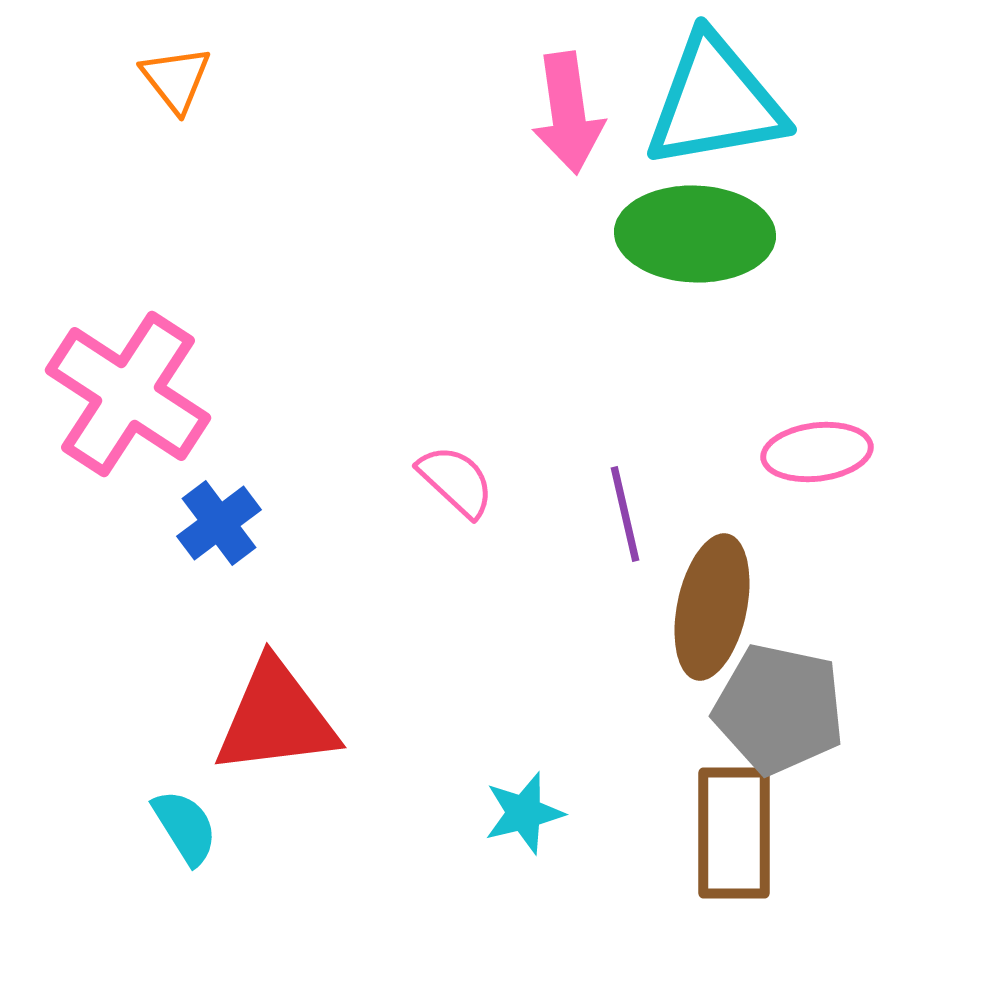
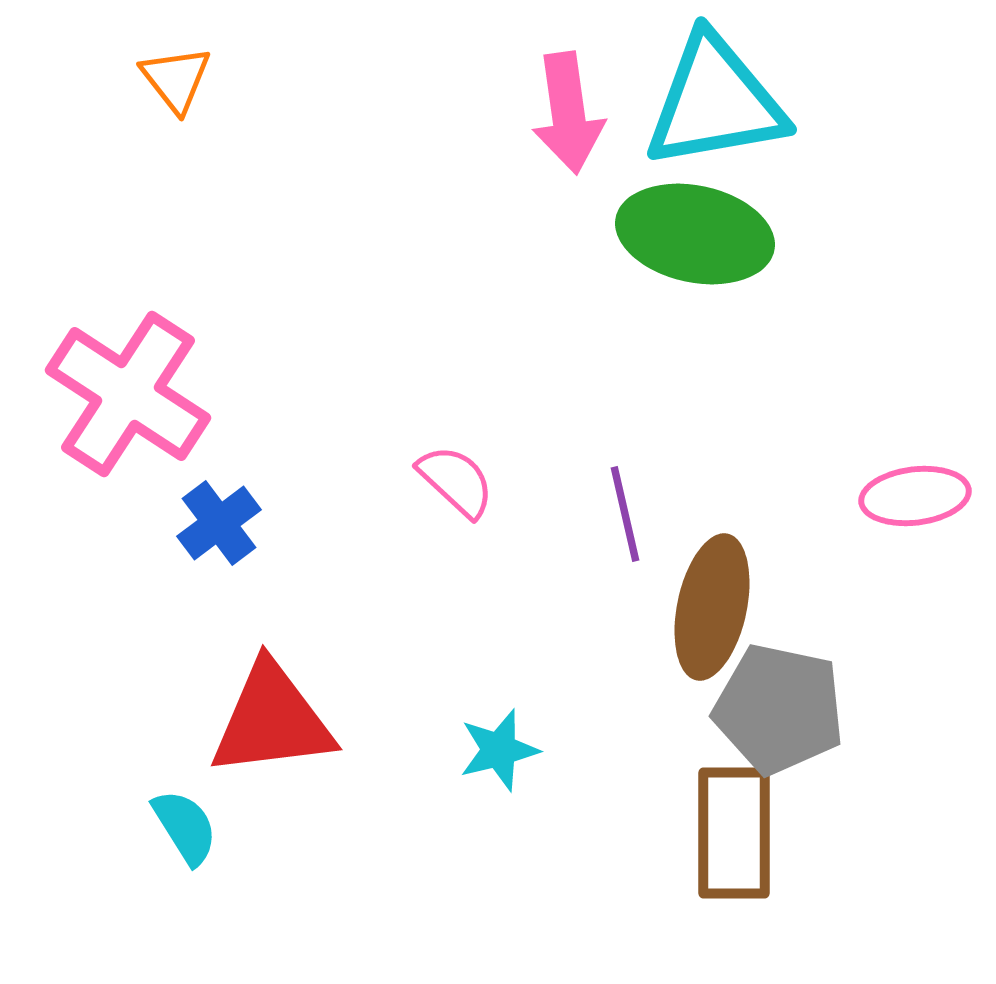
green ellipse: rotated 10 degrees clockwise
pink ellipse: moved 98 px right, 44 px down
red triangle: moved 4 px left, 2 px down
cyan star: moved 25 px left, 63 px up
